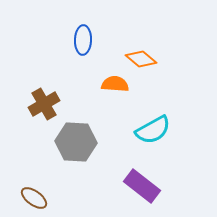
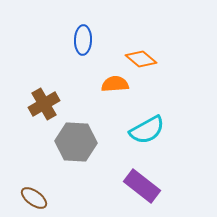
orange semicircle: rotated 8 degrees counterclockwise
cyan semicircle: moved 6 px left
